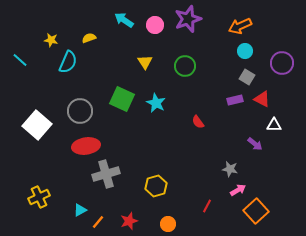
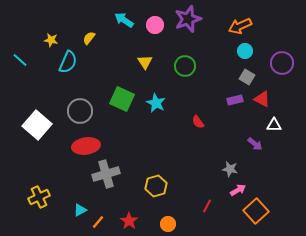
yellow semicircle: rotated 32 degrees counterclockwise
red star: rotated 18 degrees counterclockwise
